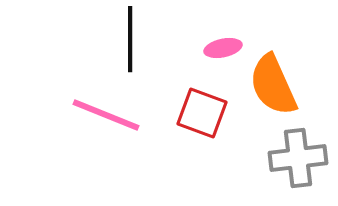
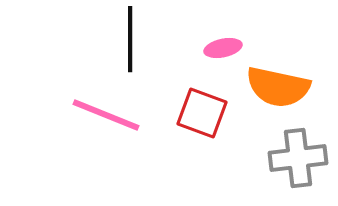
orange semicircle: moved 5 px right, 2 px down; rotated 54 degrees counterclockwise
